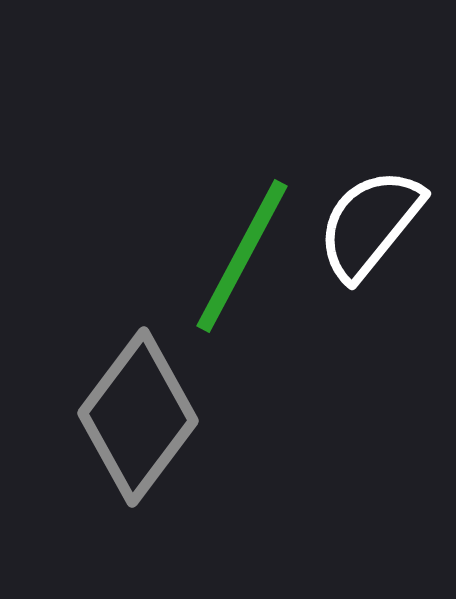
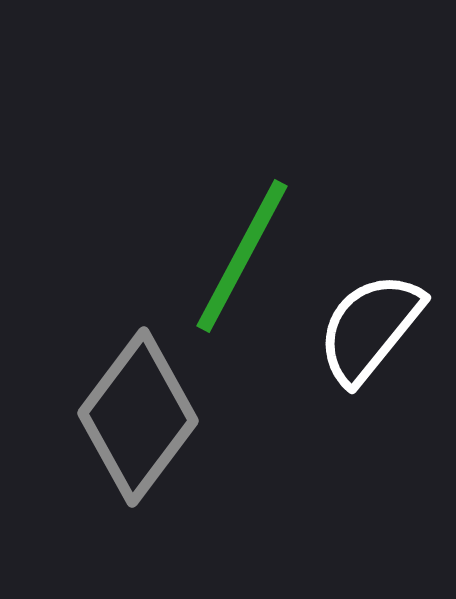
white semicircle: moved 104 px down
